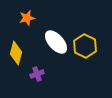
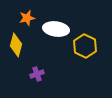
white ellipse: moved 13 px up; rotated 40 degrees counterclockwise
yellow diamond: moved 8 px up
